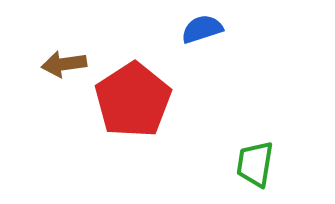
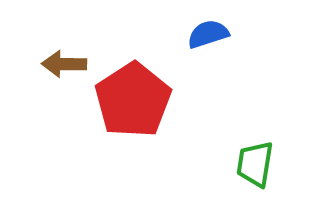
blue semicircle: moved 6 px right, 5 px down
brown arrow: rotated 9 degrees clockwise
